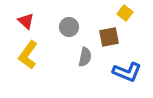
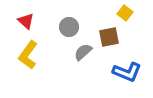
gray semicircle: moved 2 px left, 5 px up; rotated 144 degrees counterclockwise
